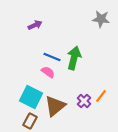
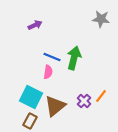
pink semicircle: rotated 64 degrees clockwise
